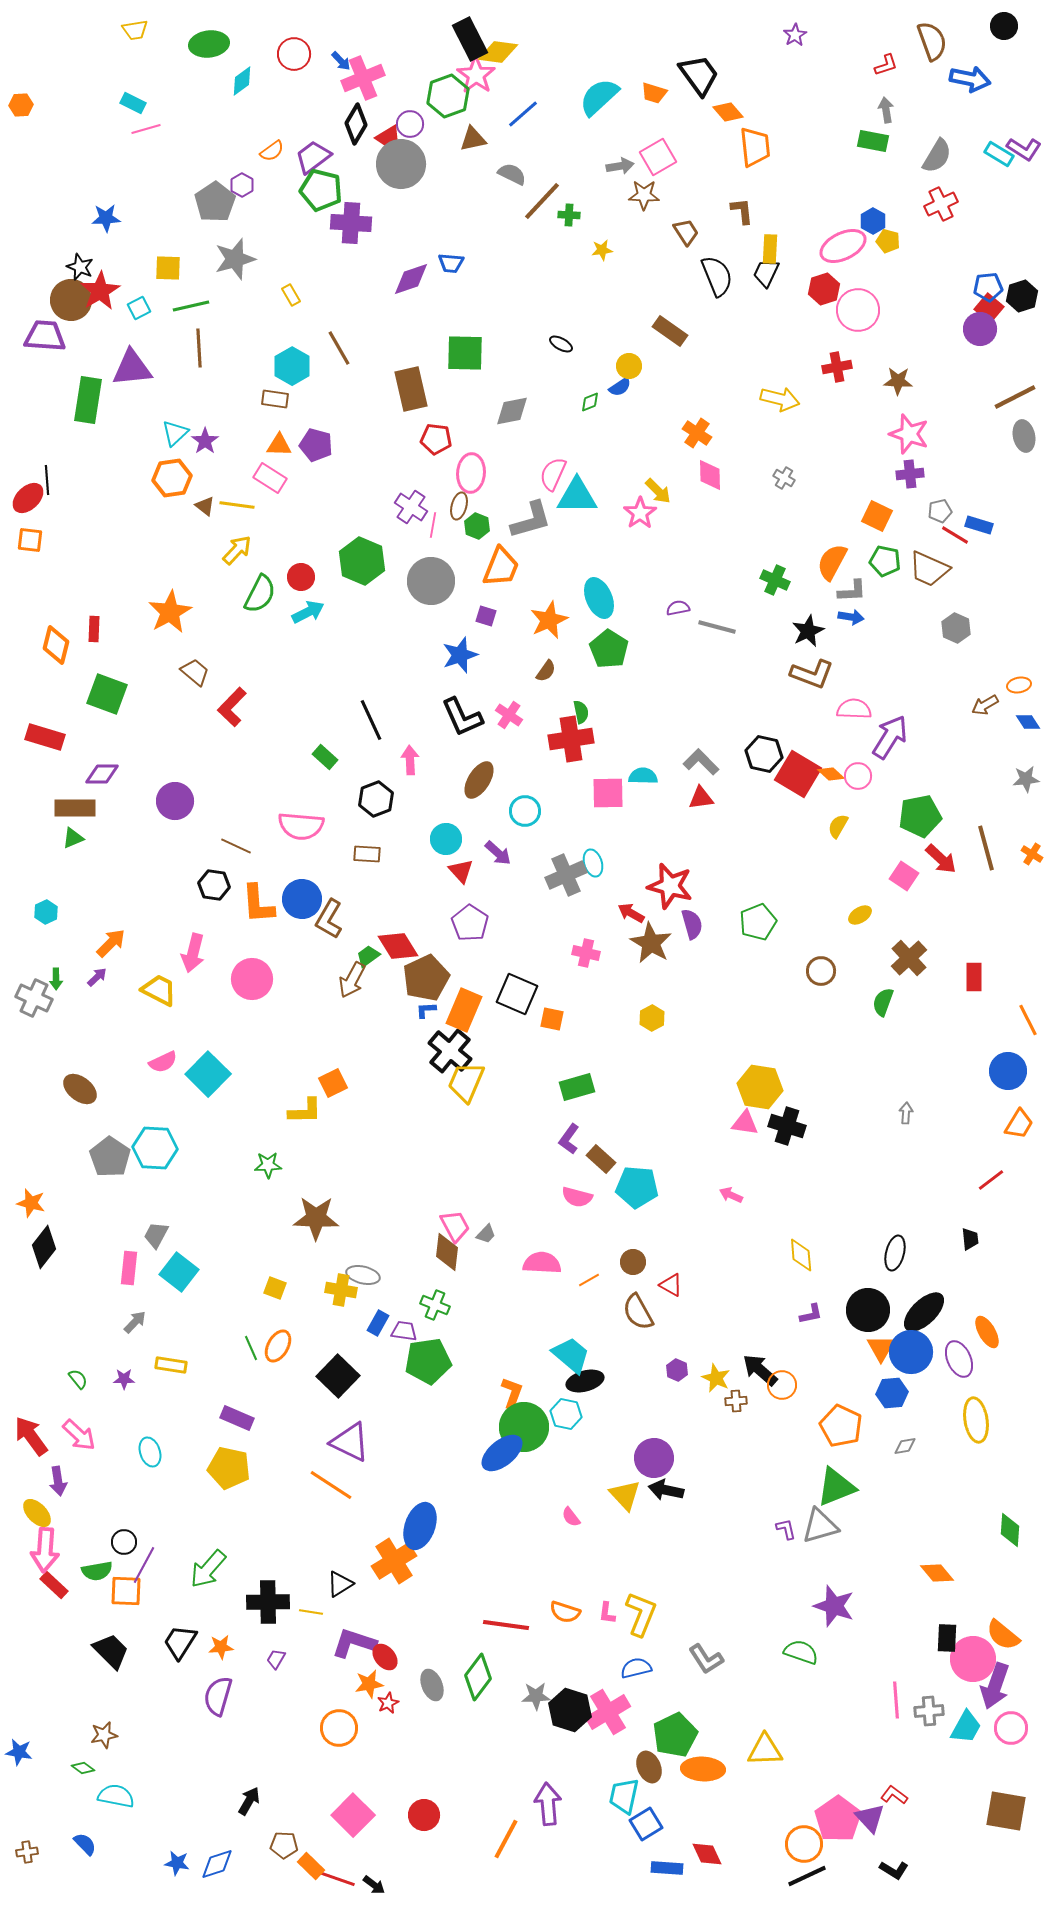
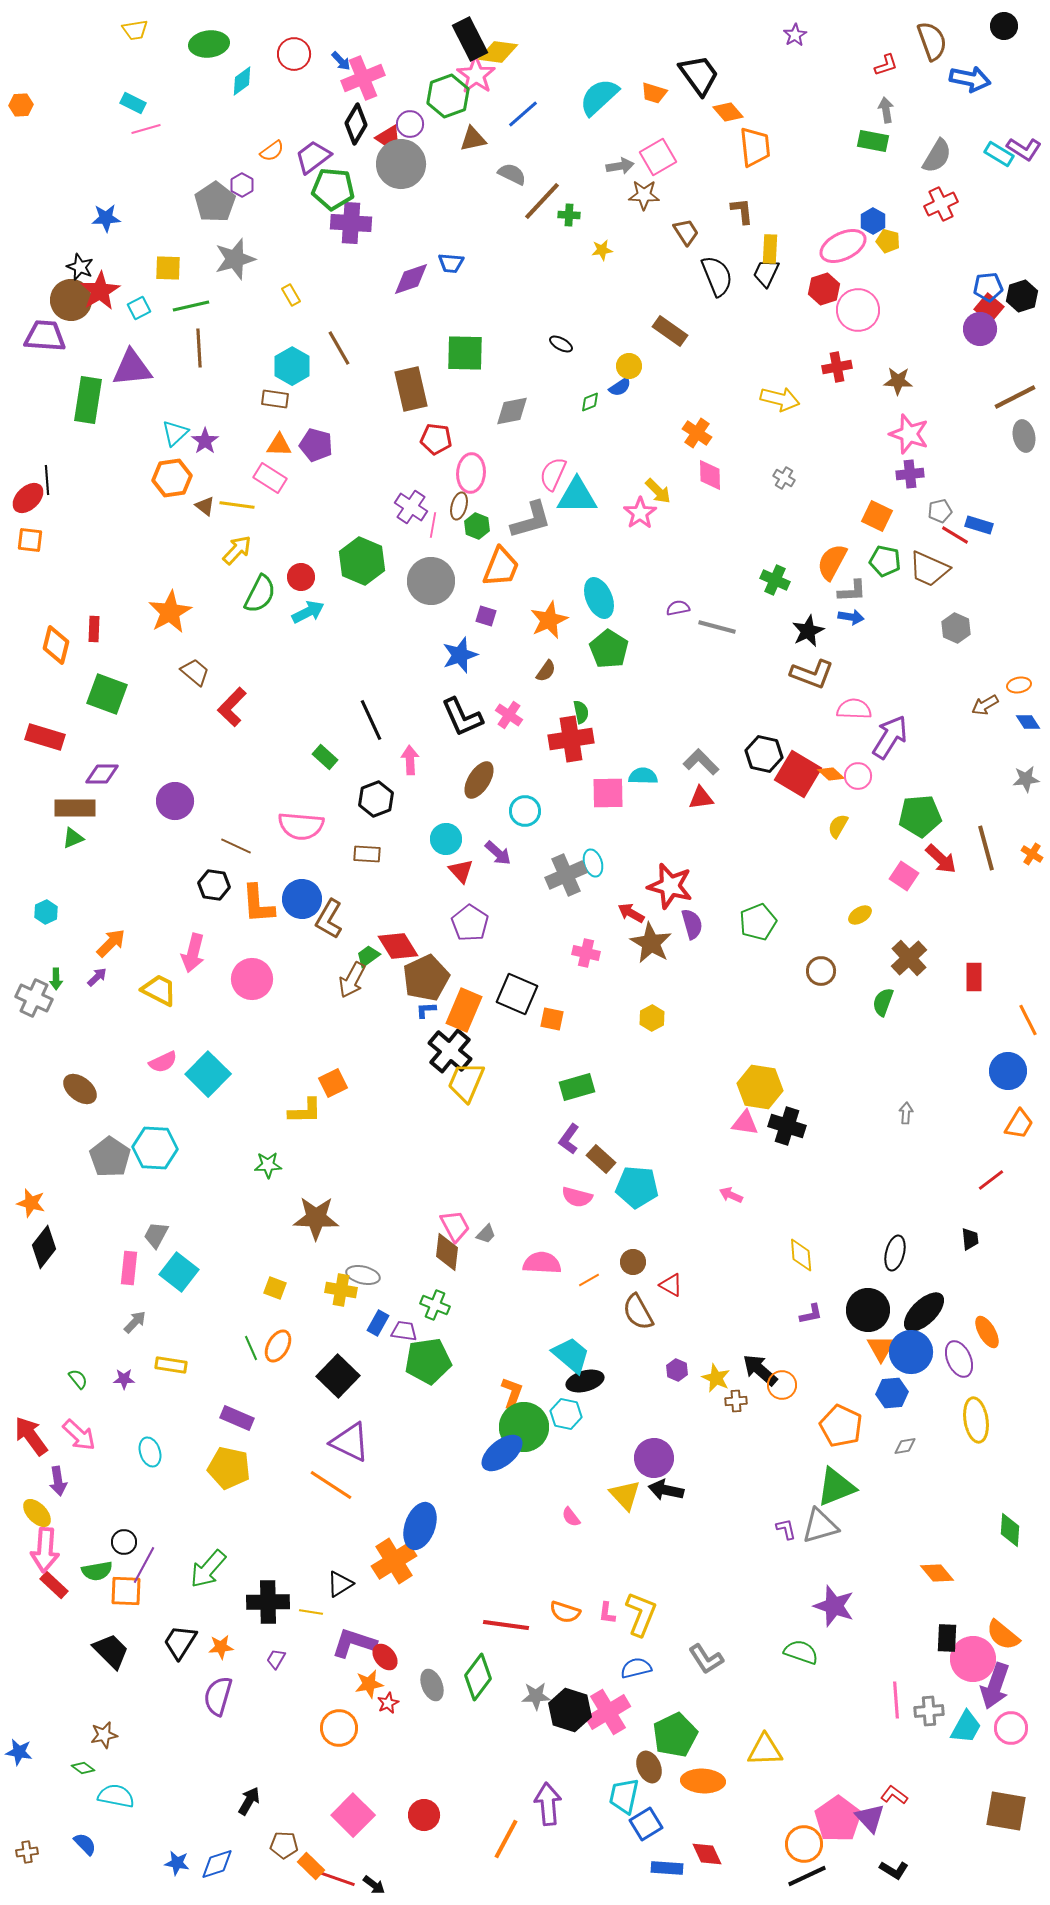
green pentagon at (321, 190): moved 12 px right, 1 px up; rotated 9 degrees counterclockwise
green pentagon at (920, 816): rotated 6 degrees clockwise
orange ellipse at (703, 1769): moved 12 px down
